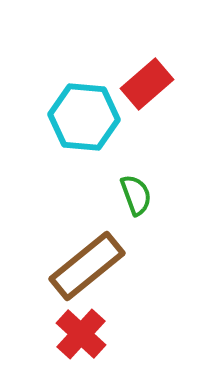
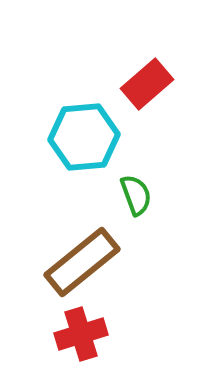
cyan hexagon: moved 20 px down; rotated 10 degrees counterclockwise
brown rectangle: moved 5 px left, 4 px up
red cross: rotated 30 degrees clockwise
